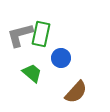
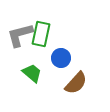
brown semicircle: moved 9 px up
